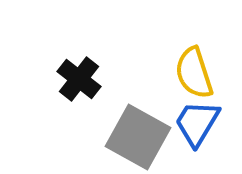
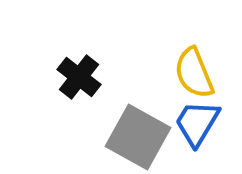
yellow semicircle: rotated 4 degrees counterclockwise
black cross: moved 2 px up
